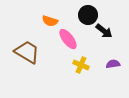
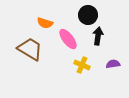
orange semicircle: moved 5 px left, 2 px down
black arrow: moved 6 px left, 5 px down; rotated 120 degrees counterclockwise
brown trapezoid: moved 3 px right, 3 px up
yellow cross: moved 1 px right
